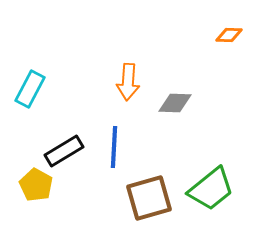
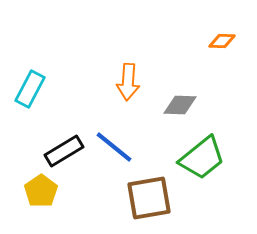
orange diamond: moved 7 px left, 6 px down
gray diamond: moved 5 px right, 2 px down
blue line: rotated 54 degrees counterclockwise
yellow pentagon: moved 5 px right, 6 px down; rotated 8 degrees clockwise
green trapezoid: moved 9 px left, 31 px up
brown square: rotated 6 degrees clockwise
